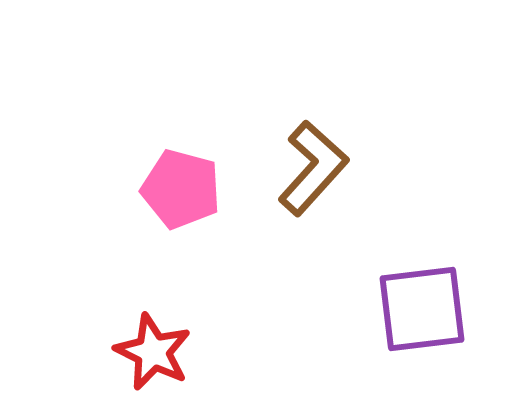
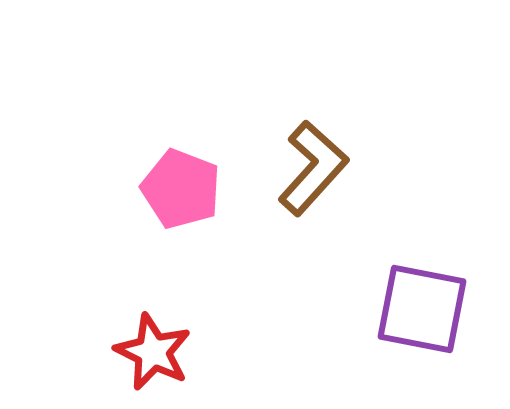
pink pentagon: rotated 6 degrees clockwise
purple square: rotated 18 degrees clockwise
